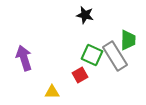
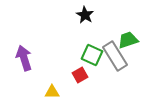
black star: rotated 18 degrees clockwise
green trapezoid: rotated 110 degrees counterclockwise
